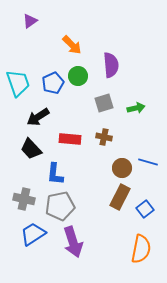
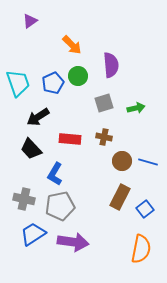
brown circle: moved 7 px up
blue L-shape: rotated 25 degrees clockwise
purple arrow: rotated 64 degrees counterclockwise
